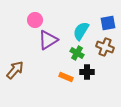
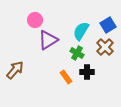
blue square: moved 2 px down; rotated 21 degrees counterclockwise
brown cross: rotated 24 degrees clockwise
orange rectangle: rotated 32 degrees clockwise
